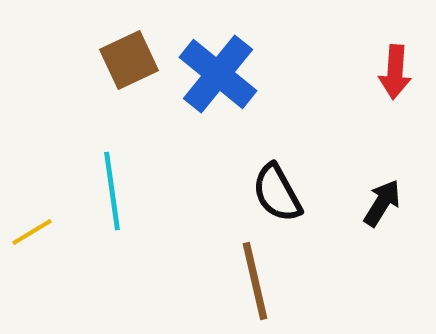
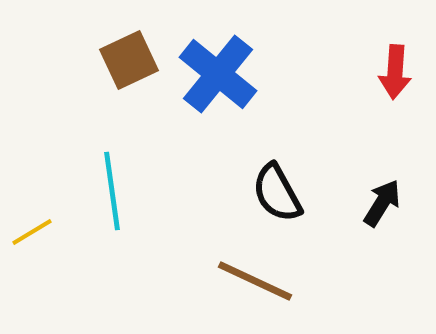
brown line: rotated 52 degrees counterclockwise
